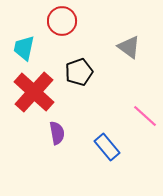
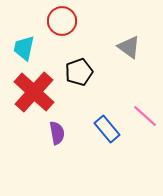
blue rectangle: moved 18 px up
